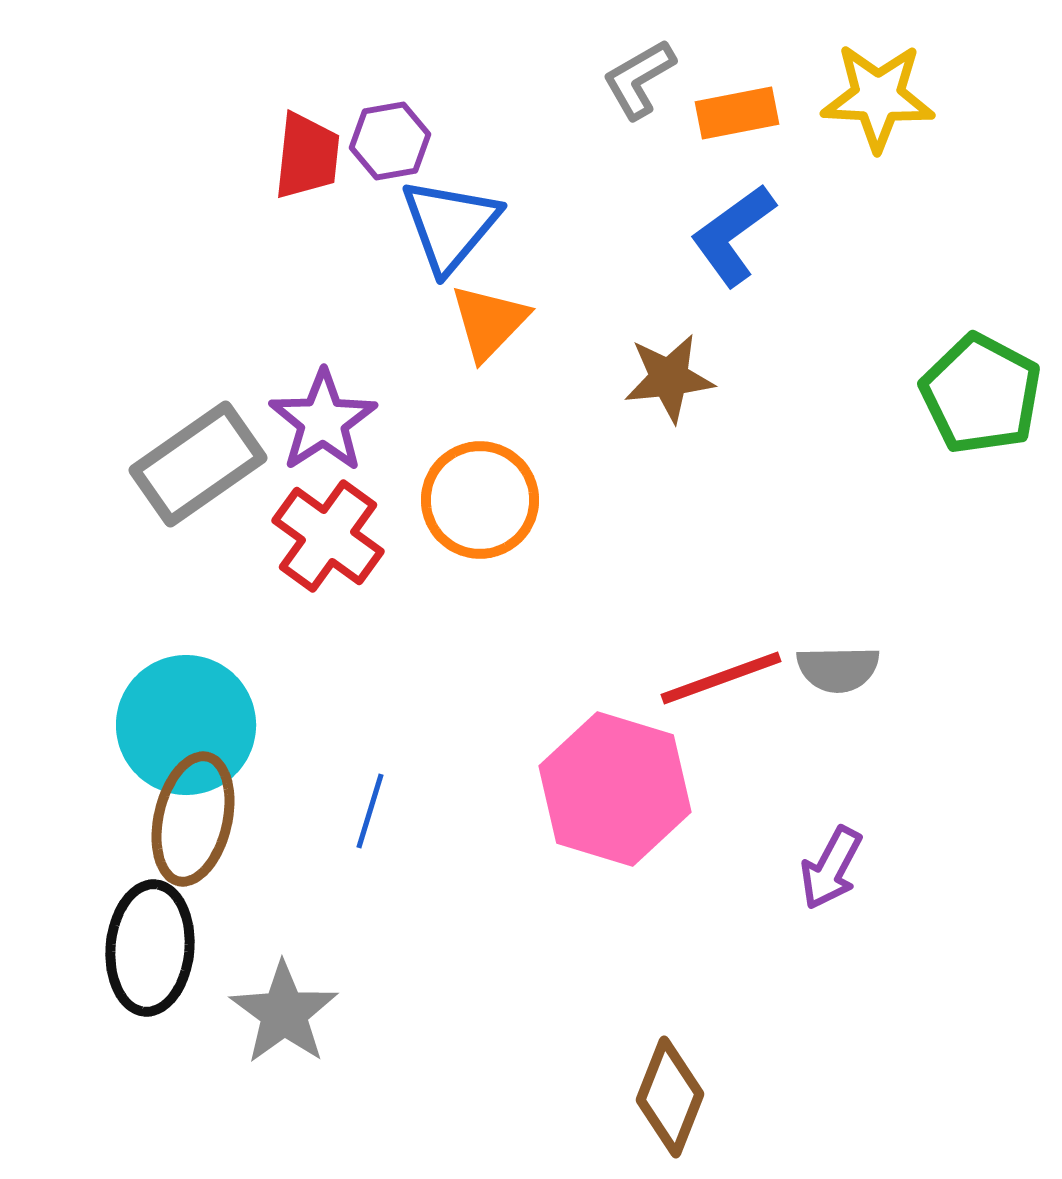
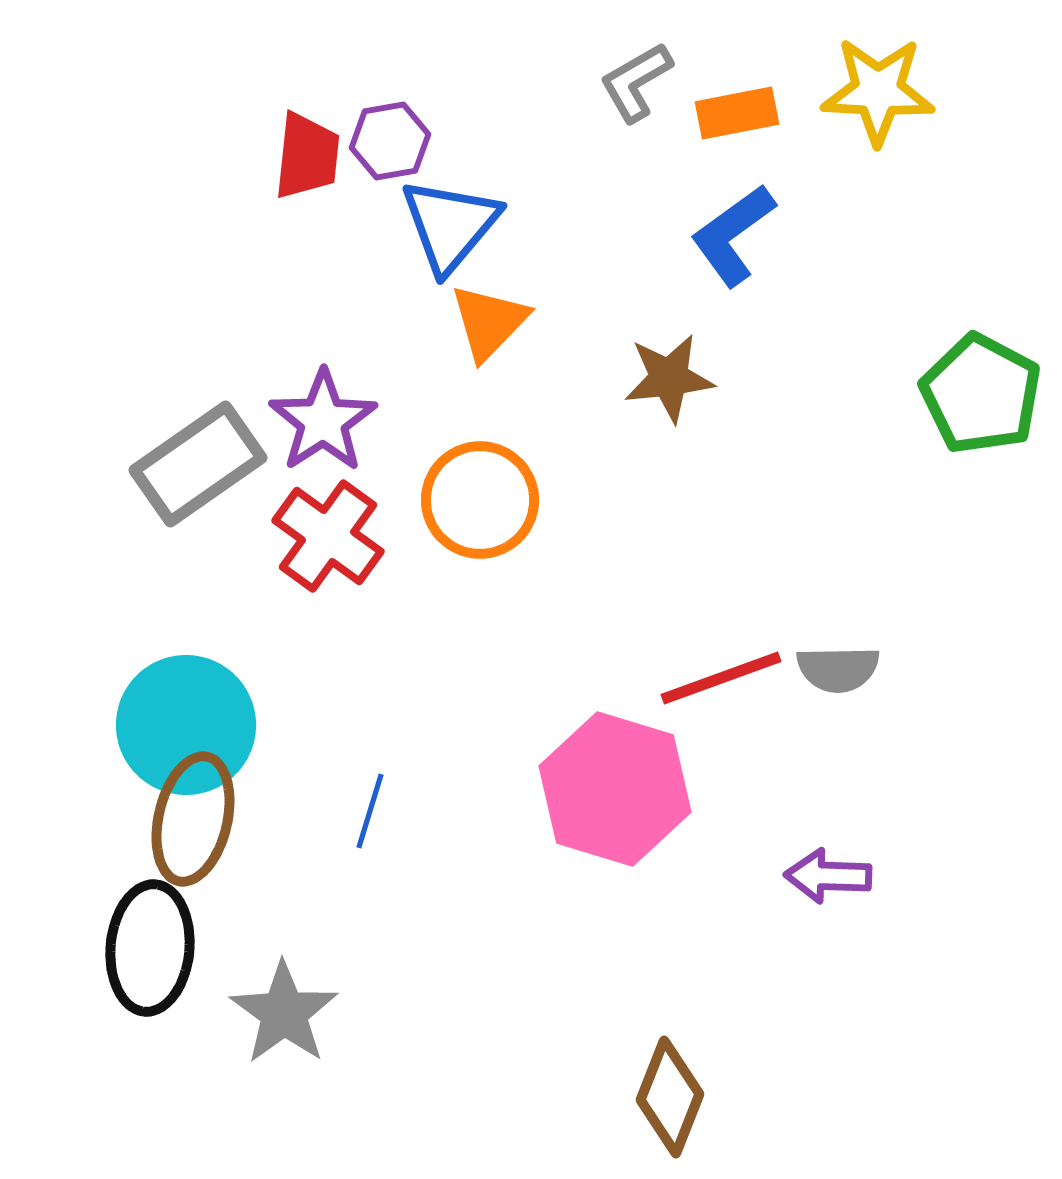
gray L-shape: moved 3 px left, 3 px down
yellow star: moved 6 px up
purple arrow: moved 3 px left, 8 px down; rotated 64 degrees clockwise
